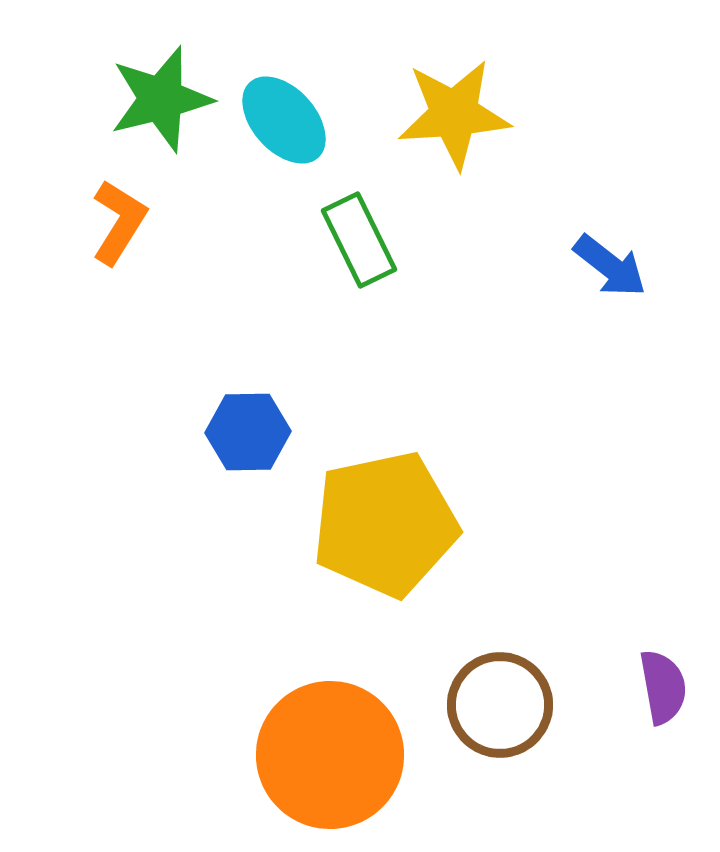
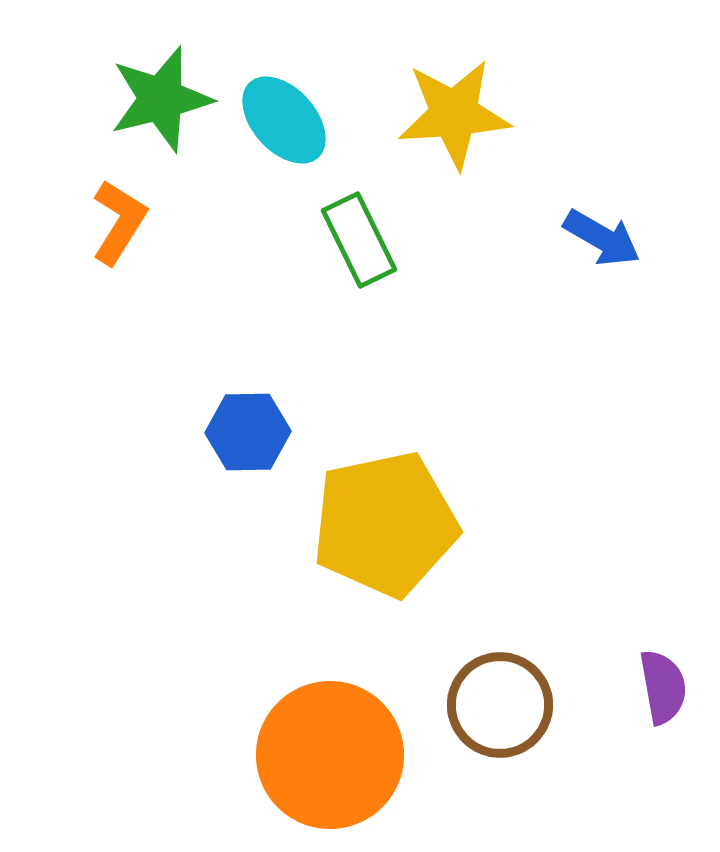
blue arrow: moved 8 px left, 28 px up; rotated 8 degrees counterclockwise
